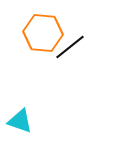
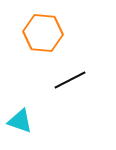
black line: moved 33 px down; rotated 12 degrees clockwise
